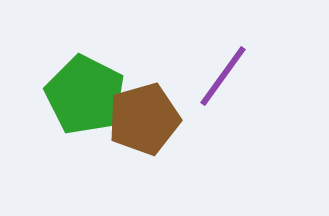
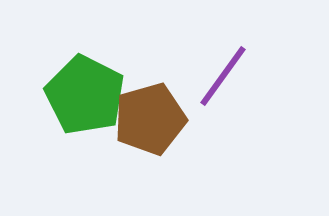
brown pentagon: moved 6 px right
